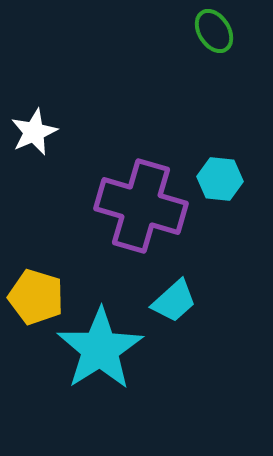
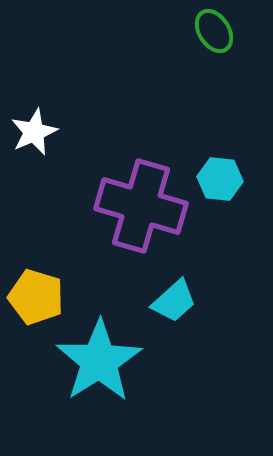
cyan star: moved 1 px left, 12 px down
